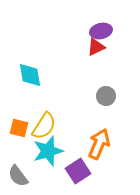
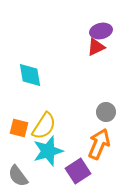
gray circle: moved 16 px down
